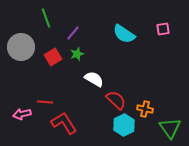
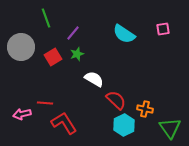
red line: moved 1 px down
